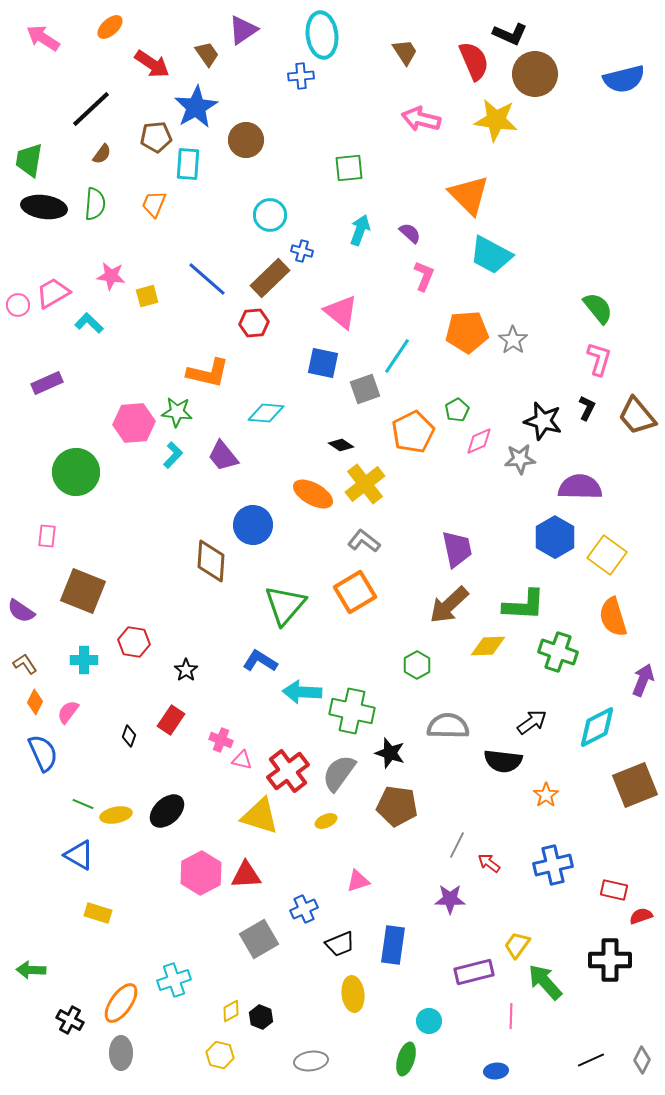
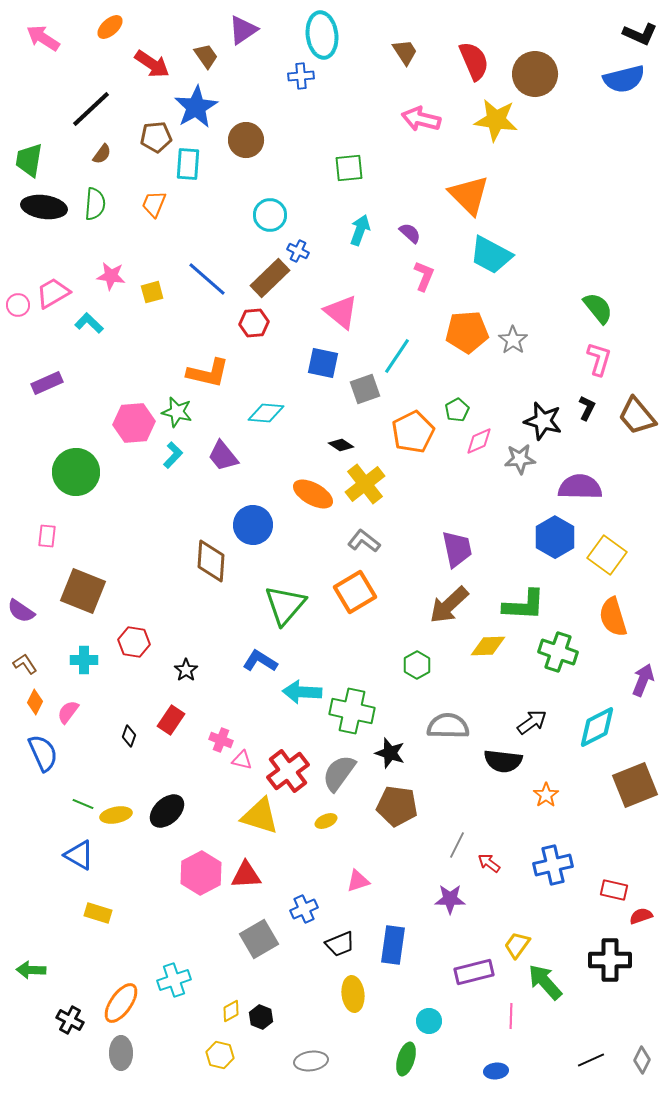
black L-shape at (510, 34): moved 130 px right
brown trapezoid at (207, 54): moved 1 px left, 2 px down
blue cross at (302, 251): moved 4 px left; rotated 10 degrees clockwise
yellow square at (147, 296): moved 5 px right, 4 px up
green star at (177, 412): rotated 8 degrees clockwise
